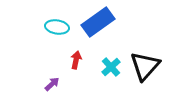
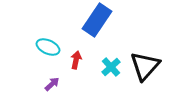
blue rectangle: moved 1 px left, 2 px up; rotated 20 degrees counterclockwise
cyan ellipse: moved 9 px left, 20 px down; rotated 15 degrees clockwise
